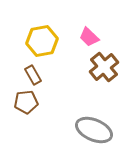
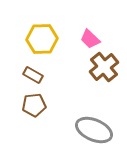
pink trapezoid: moved 1 px right, 2 px down
yellow hexagon: moved 2 px up; rotated 8 degrees clockwise
brown rectangle: rotated 30 degrees counterclockwise
brown pentagon: moved 8 px right, 3 px down
